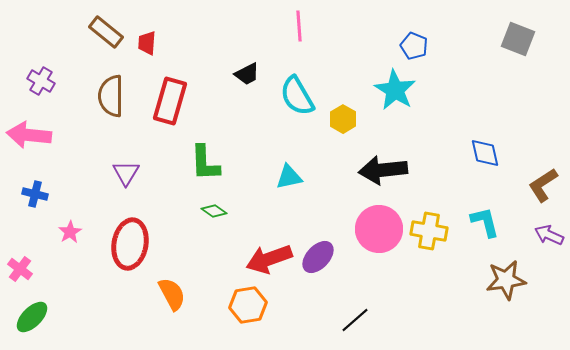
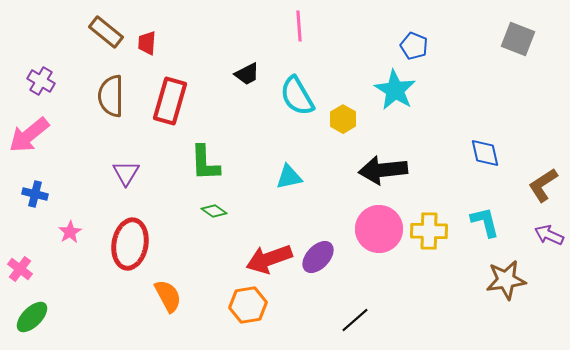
pink arrow: rotated 45 degrees counterclockwise
yellow cross: rotated 9 degrees counterclockwise
orange semicircle: moved 4 px left, 2 px down
